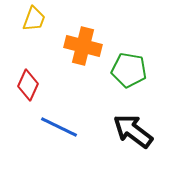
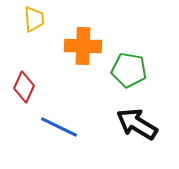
yellow trapezoid: rotated 24 degrees counterclockwise
orange cross: rotated 12 degrees counterclockwise
red diamond: moved 4 px left, 2 px down
black arrow: moved 4 px right, 7 px up; rotated 6 degrees counterclockwise
